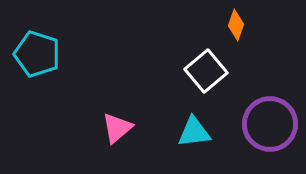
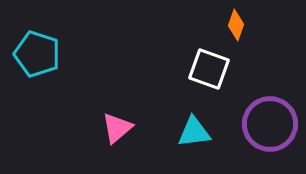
white square: moved 3 px right, 2 px up; rotated 30 degrees counterclockwise
